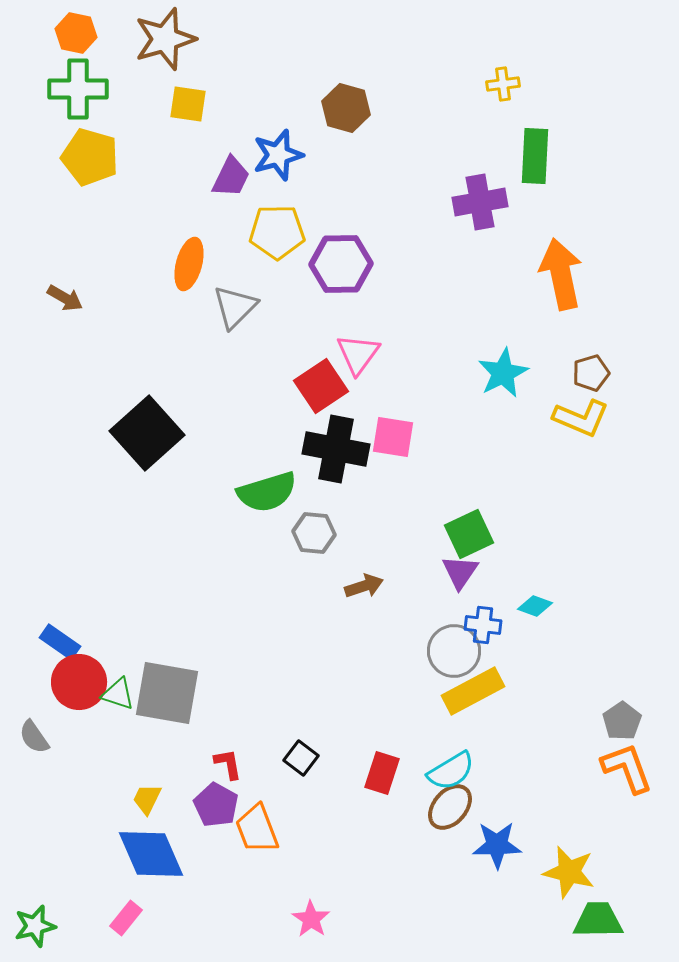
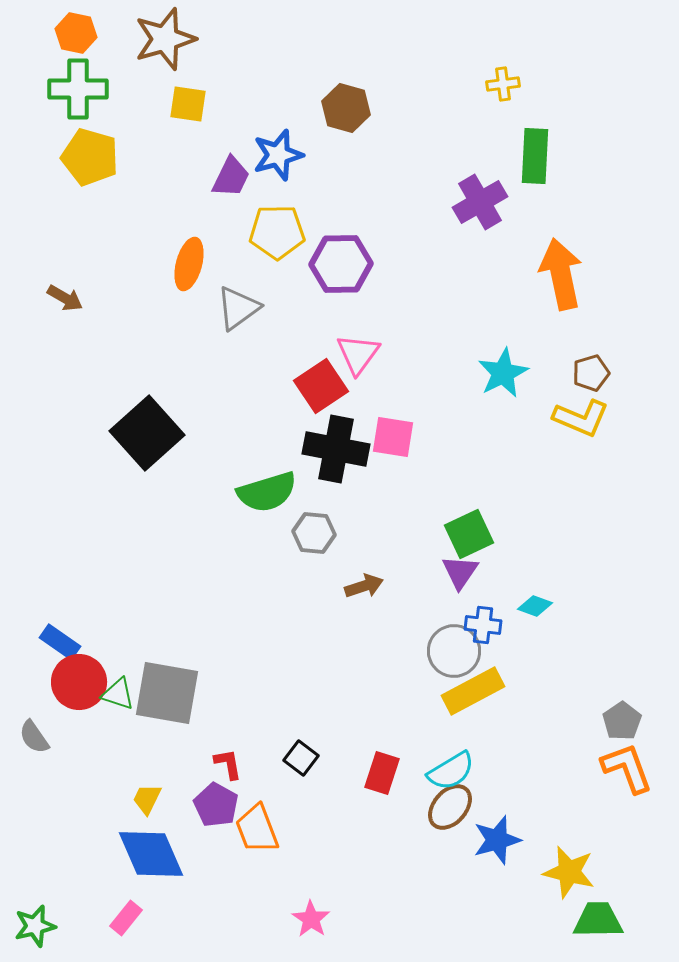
purple cross at (480, 202): rotated 20 degrees counterclockwise
gray triangle at (235, 307): moved 3 px right, 1 px down; rotated 9 degrees clockwise
blue star at (497, 845): moved 5 px up; rotated 15 degrees counterclockwise
